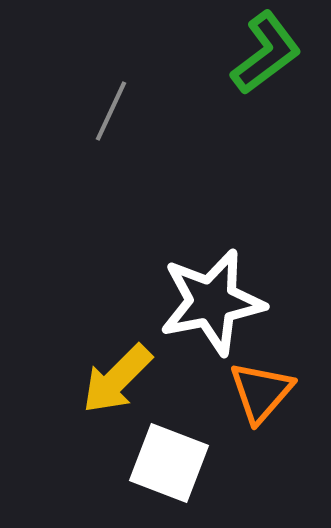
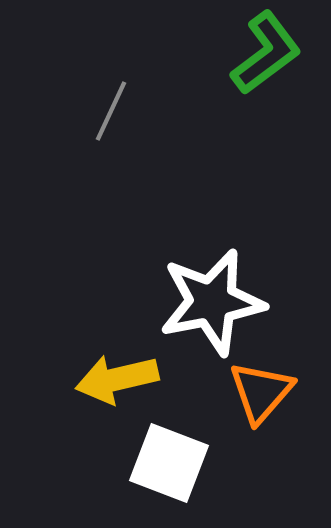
yellow arrow: rotated 32 degrees clockwise
